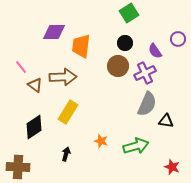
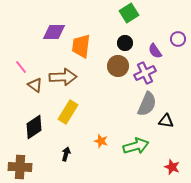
brown cross: moved 2 px right
